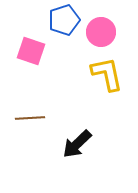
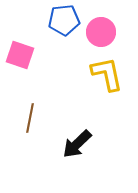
blue pentagon: rotated 12 degrees clockwise
pink square: moved 11 px left, 4 px down
brown line: rotated 76 degrees counterclockwise
